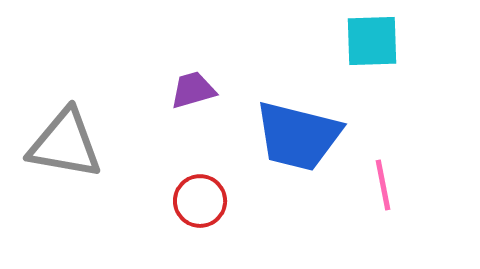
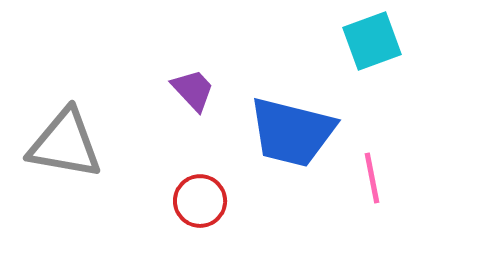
cyan square: rotated 18 degrees counterclockwise
purple trapezoid: rotated 63 degrees clockwise
blue trapezoid: moved 6 px left, 4 px up
pink line: moved 11 px left, 7 px up
